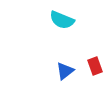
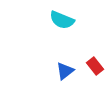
red rectangle: rotated 18 degrees counterclockwise
